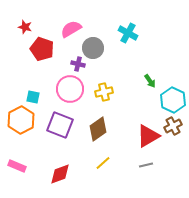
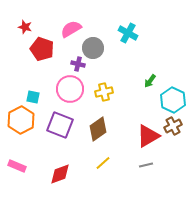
green arrow: rotated 72 degrees clockwise
